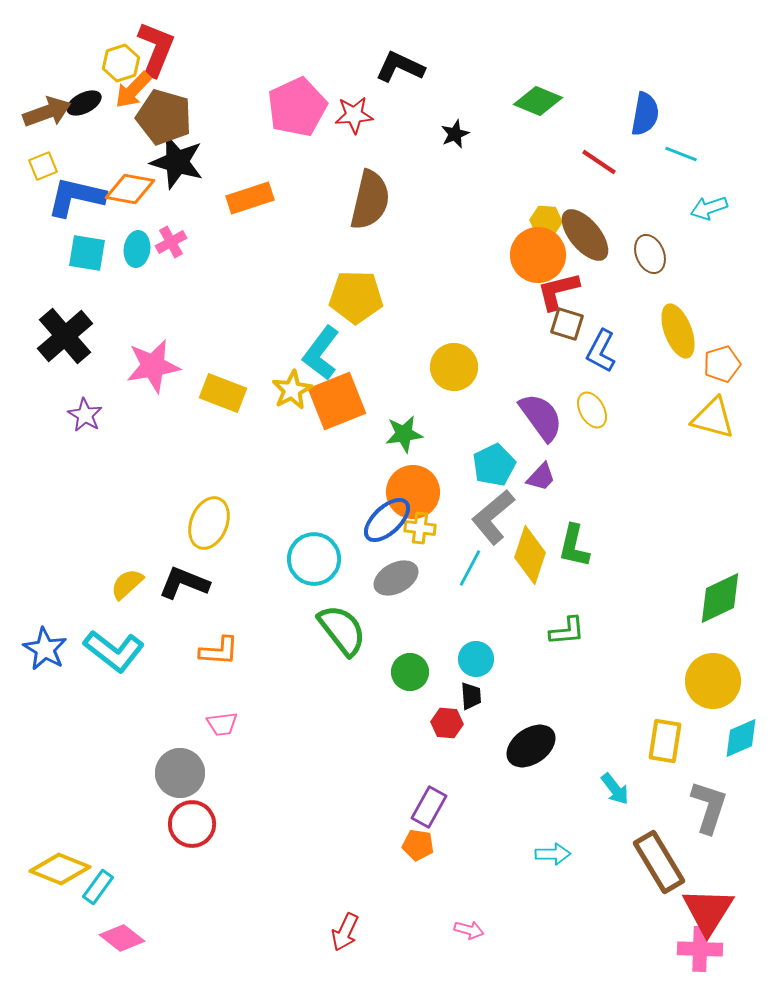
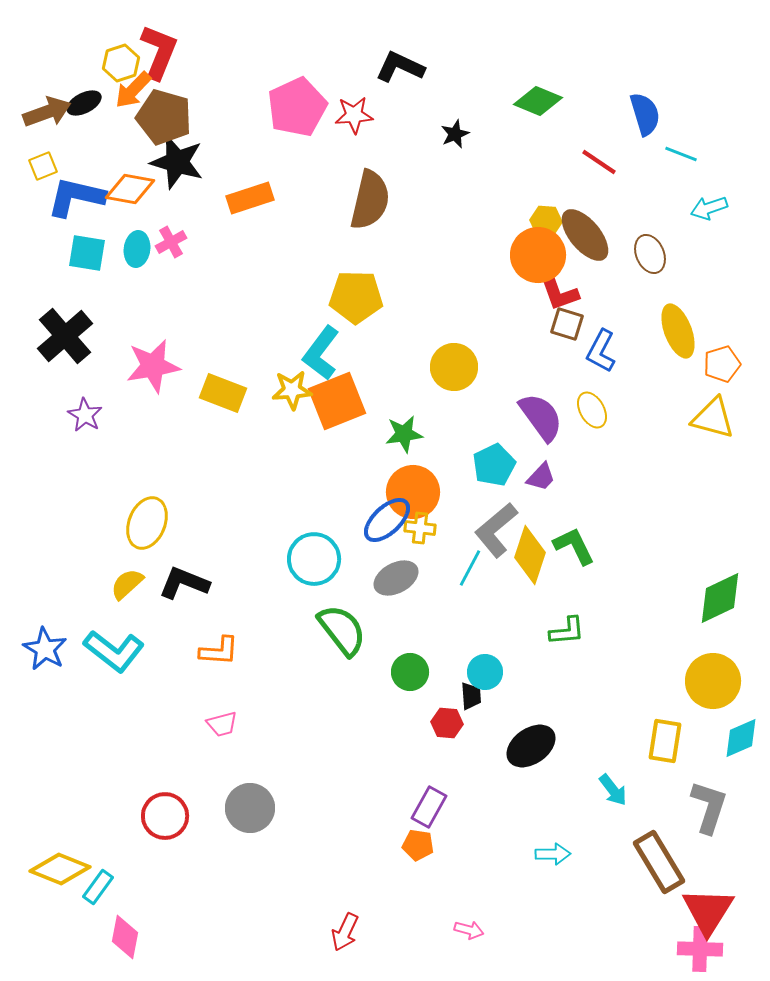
red L-shape at (156, 49): moved 3 px right, 3 px down
blue semicircle at (645, 114): rotated 27 degrees counterclockwise
red L-shape at (558, 291): rotated 96 degrees counterclockwise
yellow star at (292, 390): rotated 24 degrees clockwise
gray L-shape at (493, 517): moved 3 px right, 13 px down
yellow ellipse at (209, 523): moved 62 px left
green L-shape at (574, 546): rotated 141 degrees clockwise
cyan circle at (476, 659): moved 9 px right, 13 px down
pink trapezoid at (222, 724): rotated 8 degrees counterclockwise
gray circle at (180, 773): moved 70 px right, 35 px down
cyan arrow at (615, 789): moved 2 px left, 1 px down
red circle at (192, 824): moved 27 px left, 8 px up
pink diamond at (122, 938): moved 3 px right, 1 px up; rotated 63 degrees clockwise
